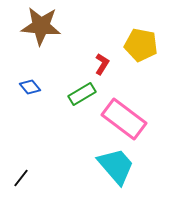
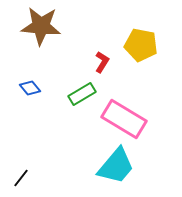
red L-shape: moved 2 px up
blue diamond: moved 1 px down
pink rectangle: rotated 6 degrees counterclockwise
cyan trapezoid: rotated 81 degrees clockwise
